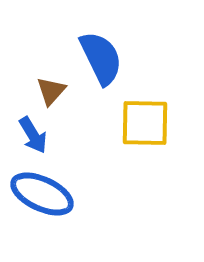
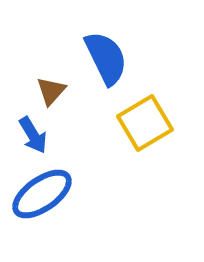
blue semicircle: moved 5 px right
yellow square: rotated 32 degrees counterclockwise
blue ellipse: rotated 60 degrees counterclockwise
